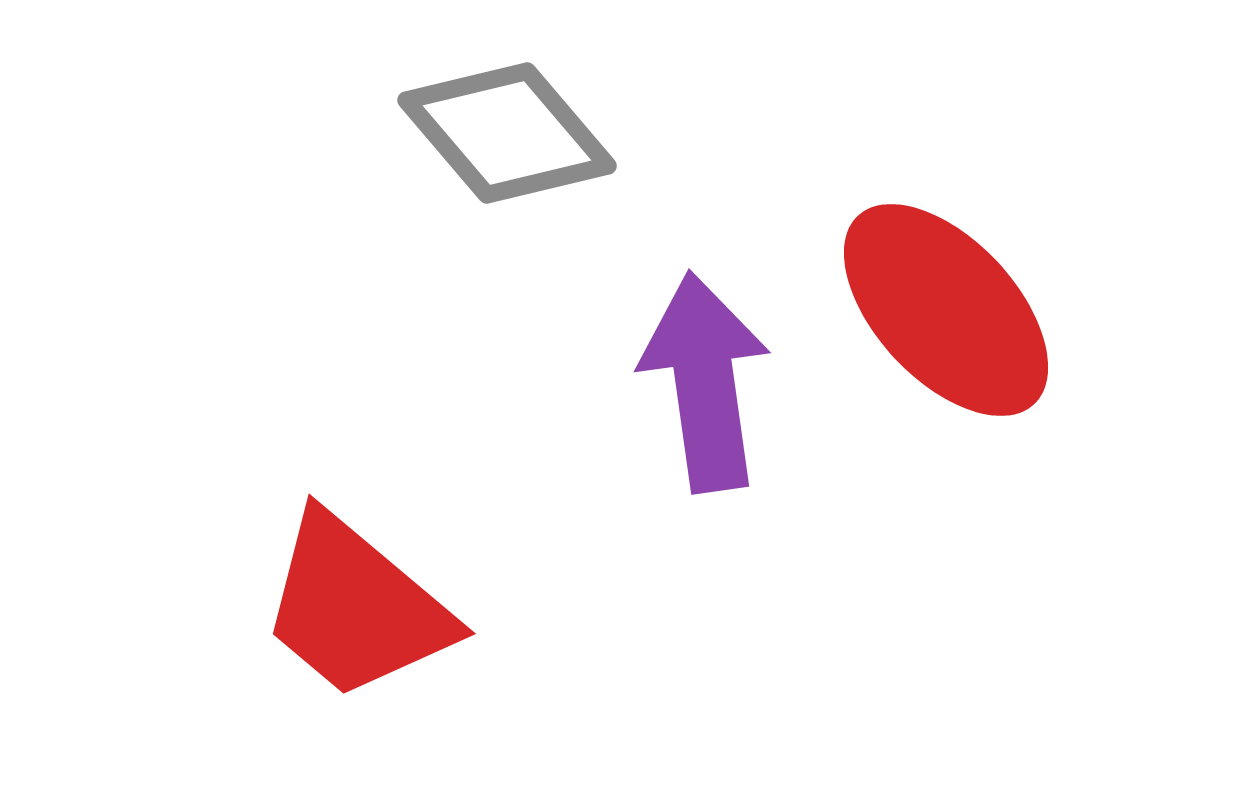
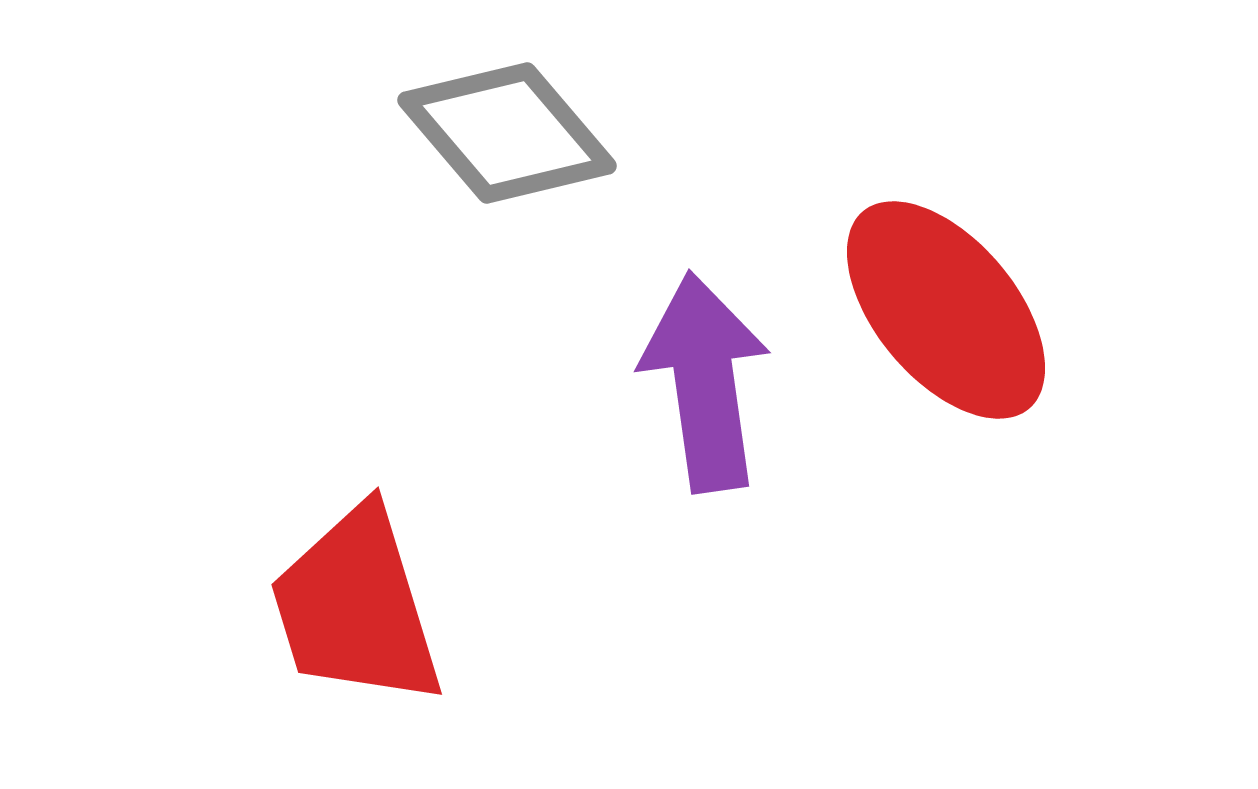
red ellipse: rotated 3 degrees clockwise
red trapezoid: rotated 33 degrees clockwise
